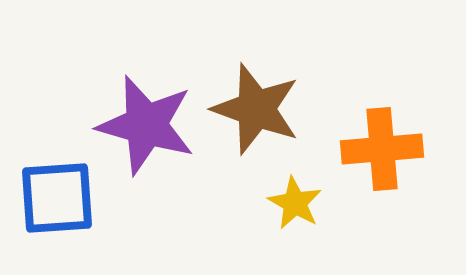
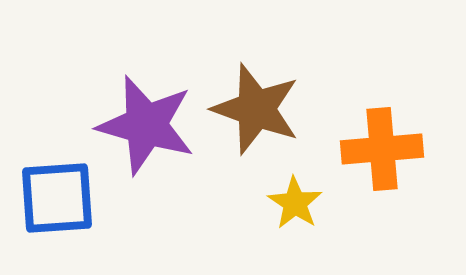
yellow star: rotated 4 degrees clockwise
